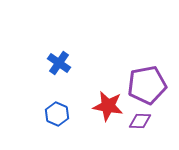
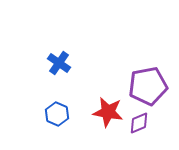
purple pentagon: moved 1 px right, 1 px down
red star: moved 6 px down
purple diamond: moved 1 px left, 2 px down; rotated 25 degrees counterclockwise
